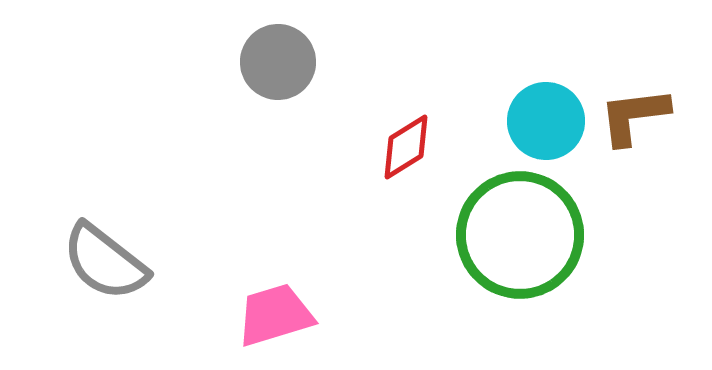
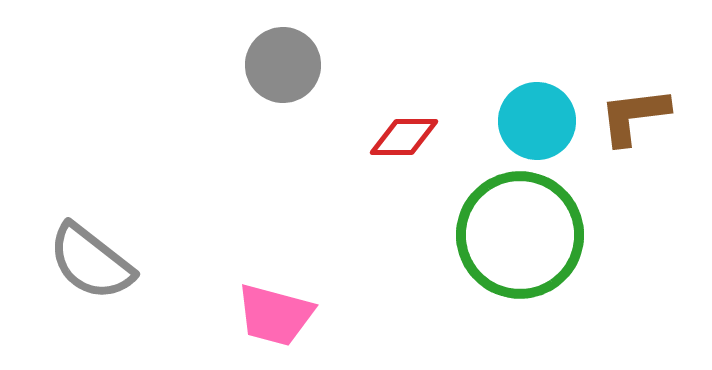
gray circle: moved 5 px right, 3 px down
cyan circle: moved 9 px left
red diamond: moved 2 px left, 10 px up; rotated 32 degrees clockwise
gray semicircle: moved 14 px left
pink trapezoid: rotated 148 degrees counterclockwise
